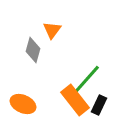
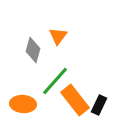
orange triangle: moved 6 px right, 6 px down
green line: moved 32 px left, 2 px down
orange ellipse: rotated 20 degrees counterclockwise
